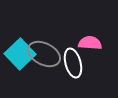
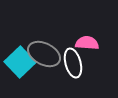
pink semicircle: moved 3 px left
cyan square: moved 8 px down
